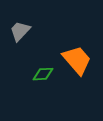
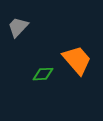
gray trapezoid: moved 2 px left, 4 px up
